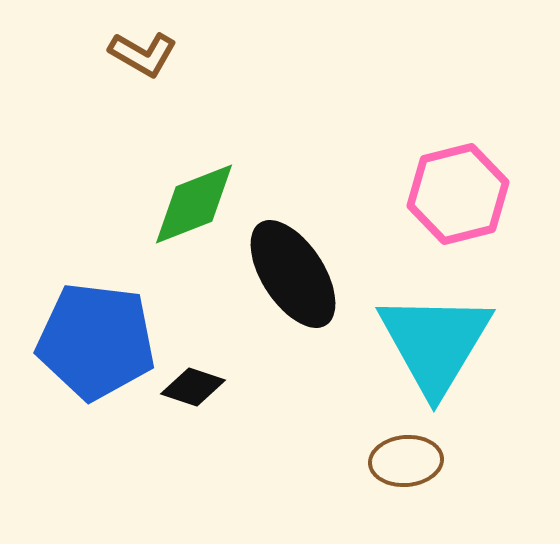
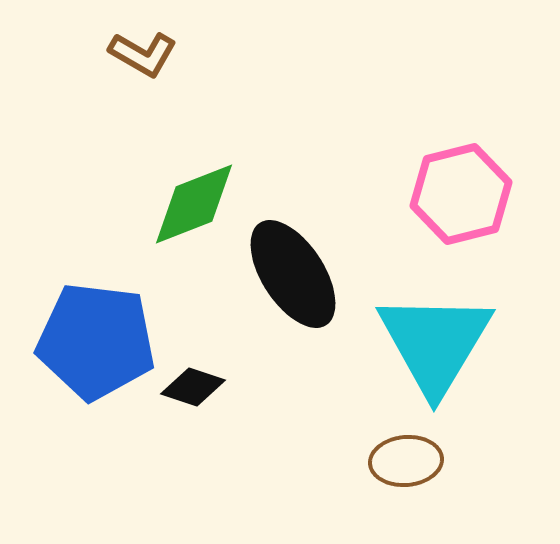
pink hexagon: moved 3 px right
